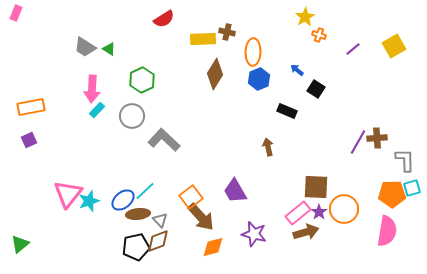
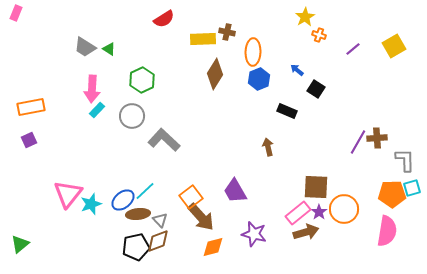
cyan star at (89, 201): moved 2 px right, 3 px down
